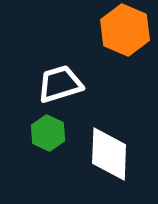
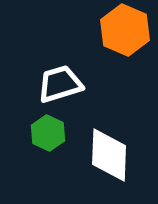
white diamond: moved 1 px down
